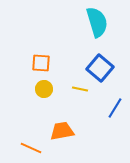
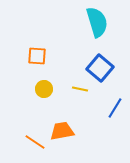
orange square: moved 4 px left, 7 px up
orange line: moved 4 px right, 6 px up; rotated 10 degrees clockwise
